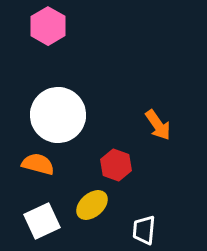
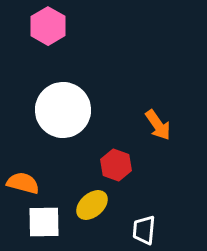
white circle: moved 5 px right, 5 px up
orange semicircle: moved 15 px left, 19 px down
white square: moved 2 px right, 1 px down; rotated 24 degrees clockwise
